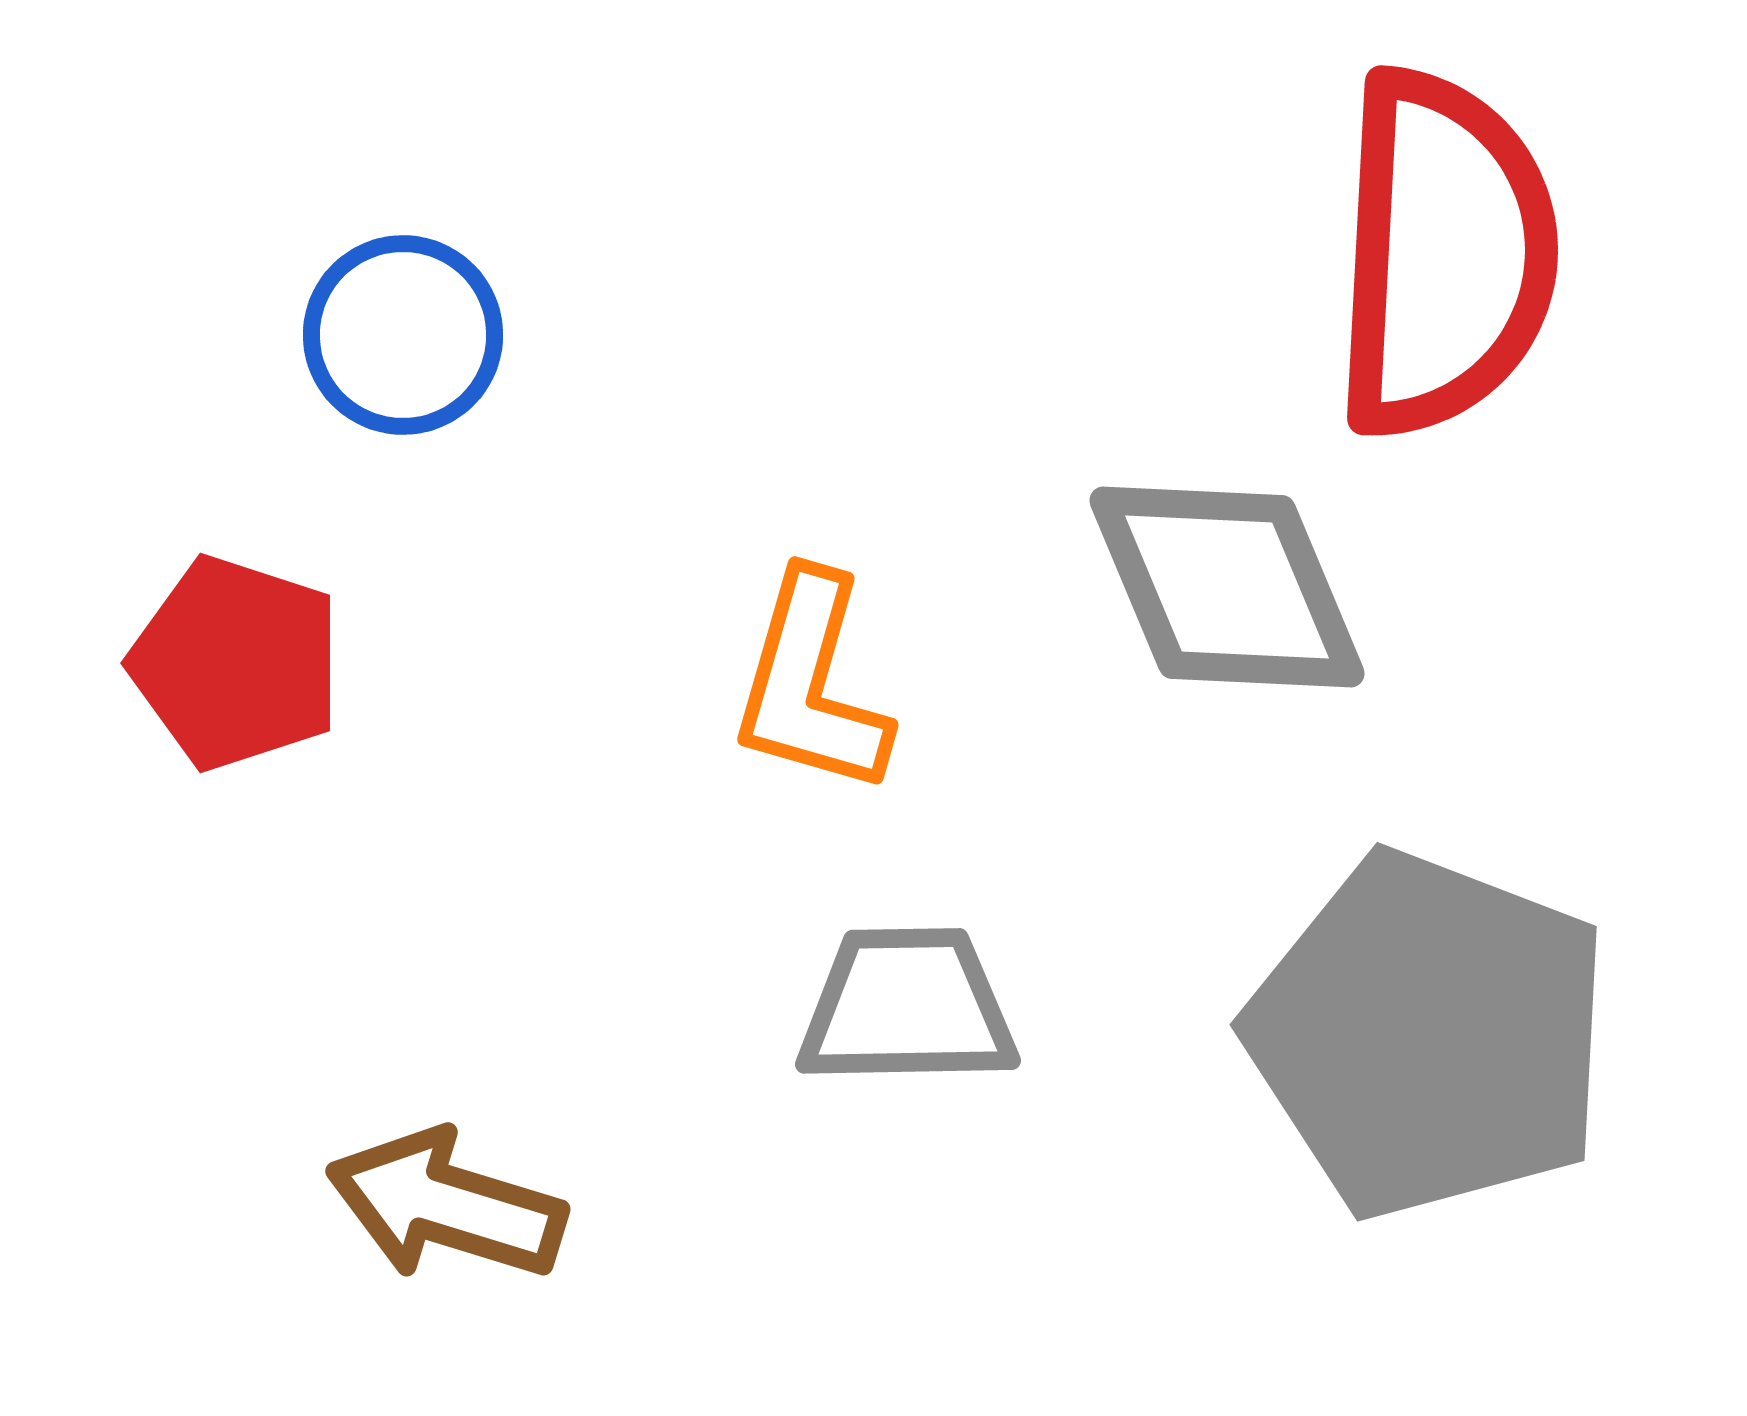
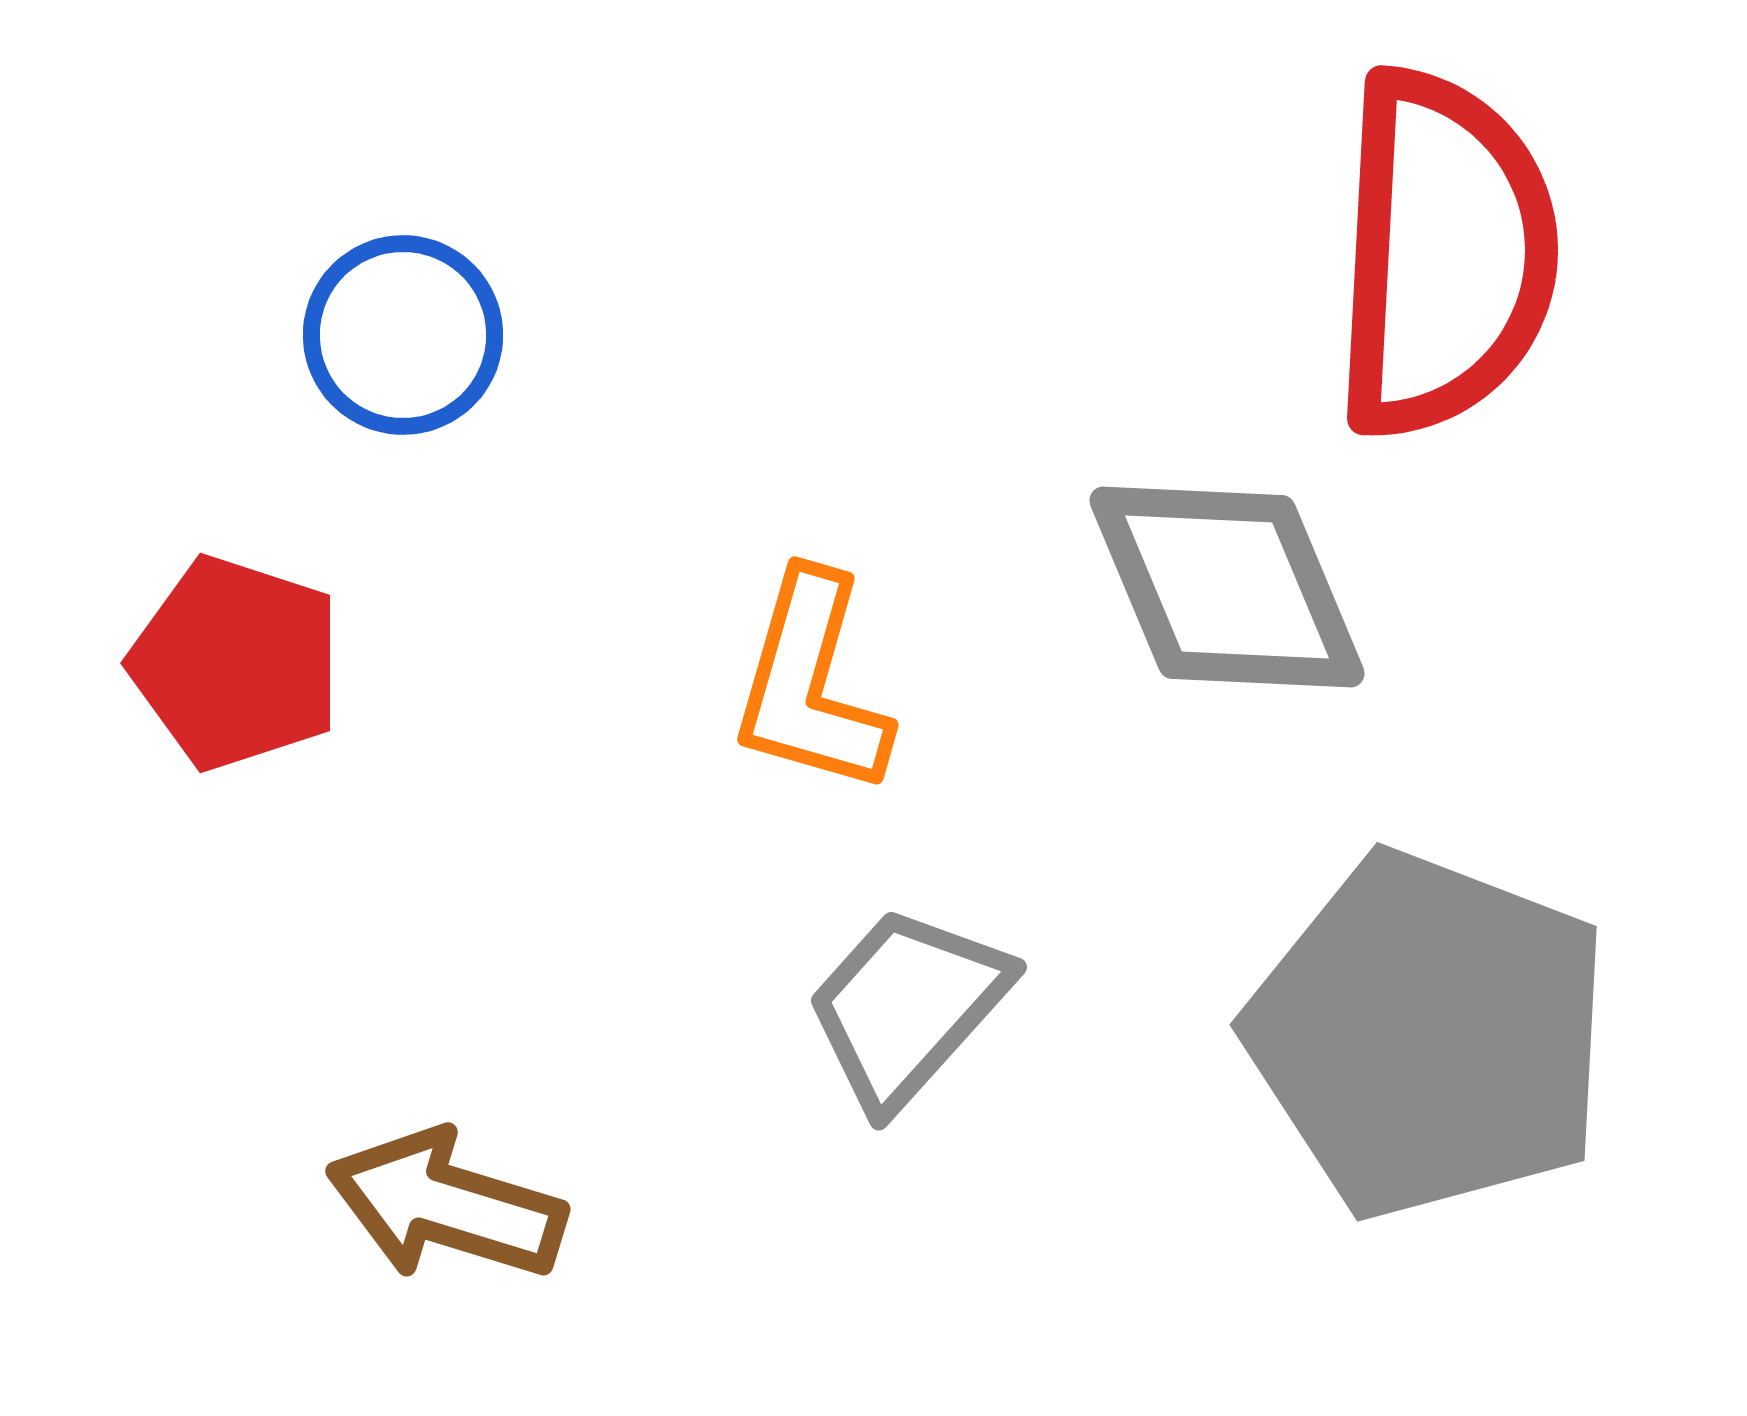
gray trapezoid: rotated 47 degrees counterclockwise
